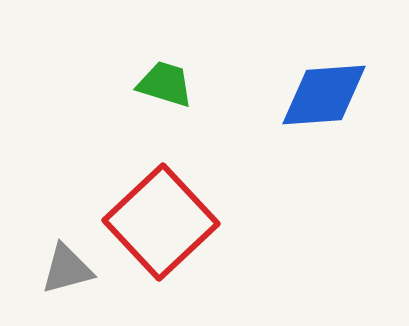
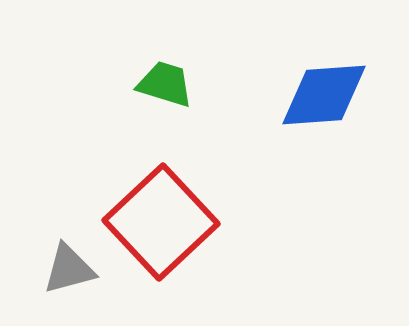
gray triangle: moved 2 px right
